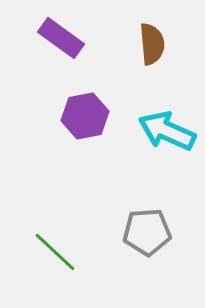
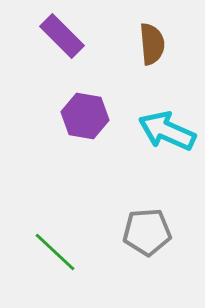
purple rectangle: moved 1 px right, 2 px up; rotated 9 degrees clockwise
purple hexagon: rotated 21 degrees clockwise
